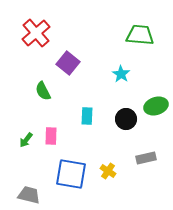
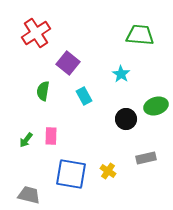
red cross: rotated 8 degrees clockwise
green semicircle: rotated 36 degrees clockwise
cyan rectangle: moved 3 px left, 20 px up; rotated 30 degrees counterclockwise
